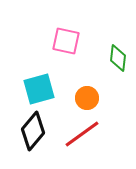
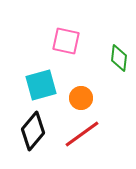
green diamond: moved 1 px right
cyan square: moved 2 px right, 4 px up
orange circle: moved 6 px left
